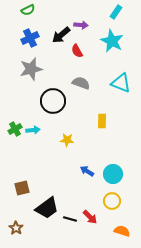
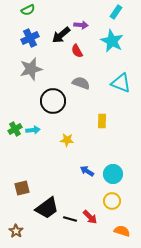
brown star: moved 3 px down
